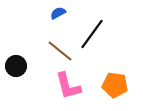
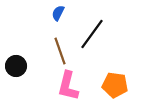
blue semicircle: rotated 35 degrees counterclockwise
brown line: rotated 32 degrees clockwise
pink L-shape: rotated 28 degrees clockwise
